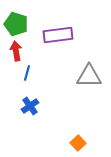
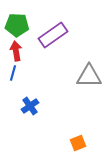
green pentagon: moved 1 px right, 1 px down; rotated 15 degrees counterclockwise
purple rectangle: moved 5 px left; rotated 28 degrees counterclockwise
blue line: moved 14 px left
orange square: rotated 21 degrees clockwise
